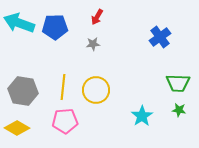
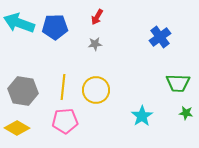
gray star: moved 2 px right
green star: moved 7 px right, 3 px down
